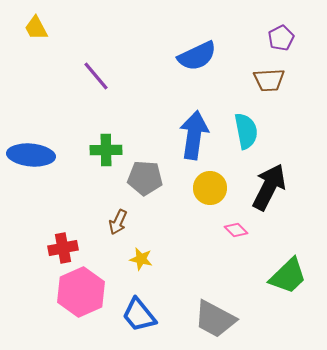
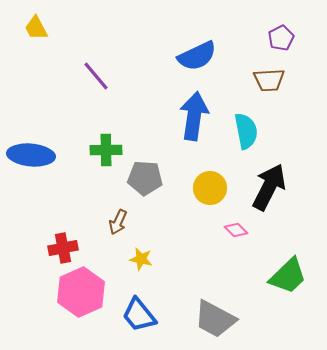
blue arrow: moved 19 px up
